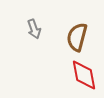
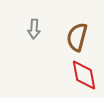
gray arrow: rotated 24 degrees clockwise
